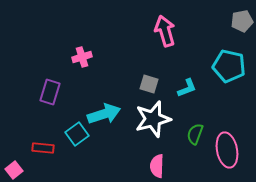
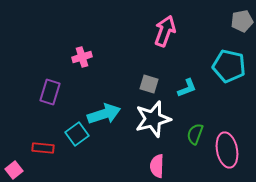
pink arrow: rotated 36 degrees clockwise
